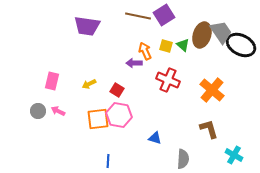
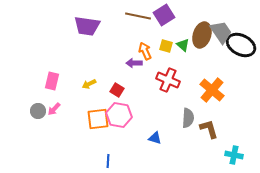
pink arrow: moved 4 px left, 2 px up; rotated 72 degrees counterclockwise
cyan cross: rotated 18 degrees counterclockwise
gray semicircle: moved 5 px right, 41 px up
